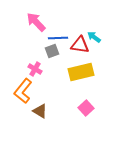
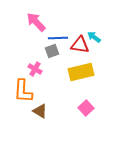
orange L-shape: rotated 35 degrees counterclockwise
